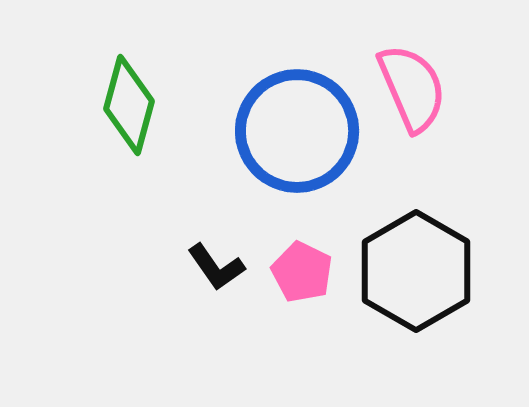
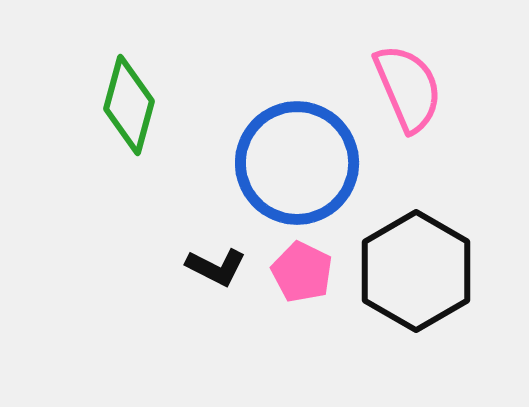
pink semicircle: moved 4 px left
blue circle: moved 32 px down
black L-shape: rotated 28 degrees counterclockwise
